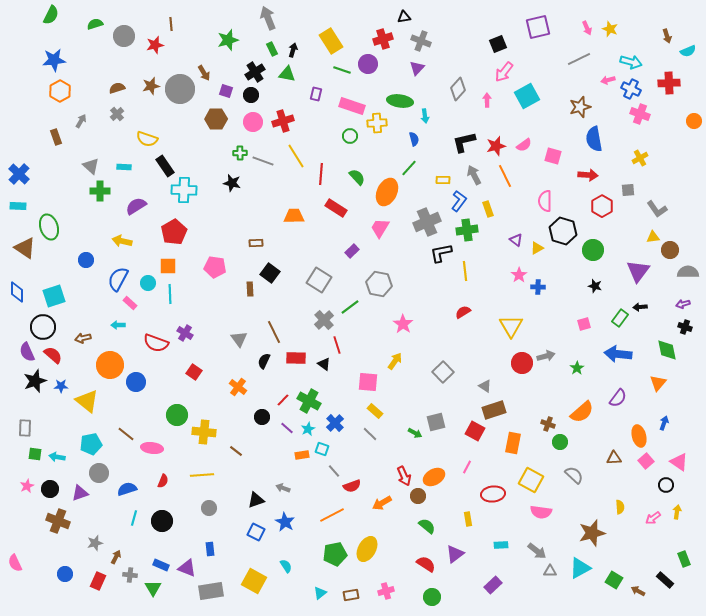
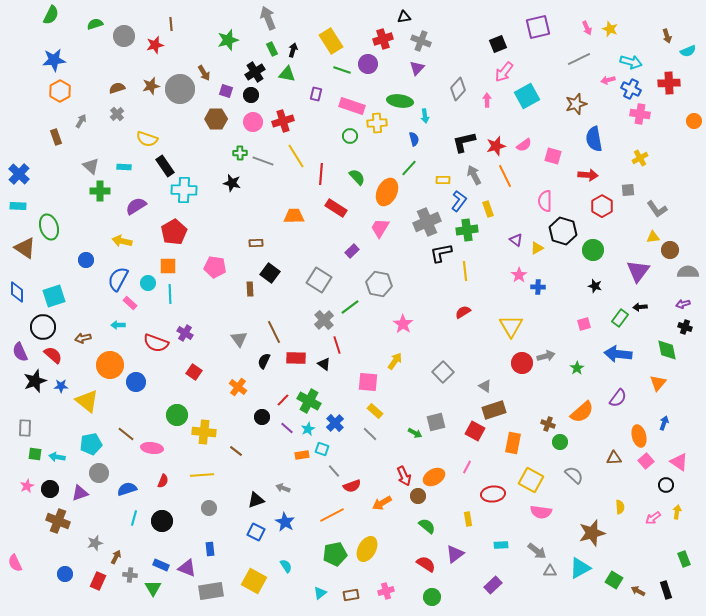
brown star at (580, 107): moved 4 px left, 3 px up
pink cross at (640, 114): rotated 12 degrees counterclockwise
purple semicircle at (27, 352): moved 7 px left
black rectangle at (665, 580): moved 1 px right, 10 px down; rotated 30 degrees clockwise
